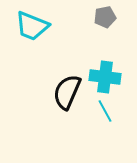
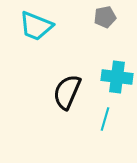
cyan trapezoid: moved 4 px right
cyan cross: moved 12 px right
cyan line: moved 8 px down; rotated 45 degrees clockwise
